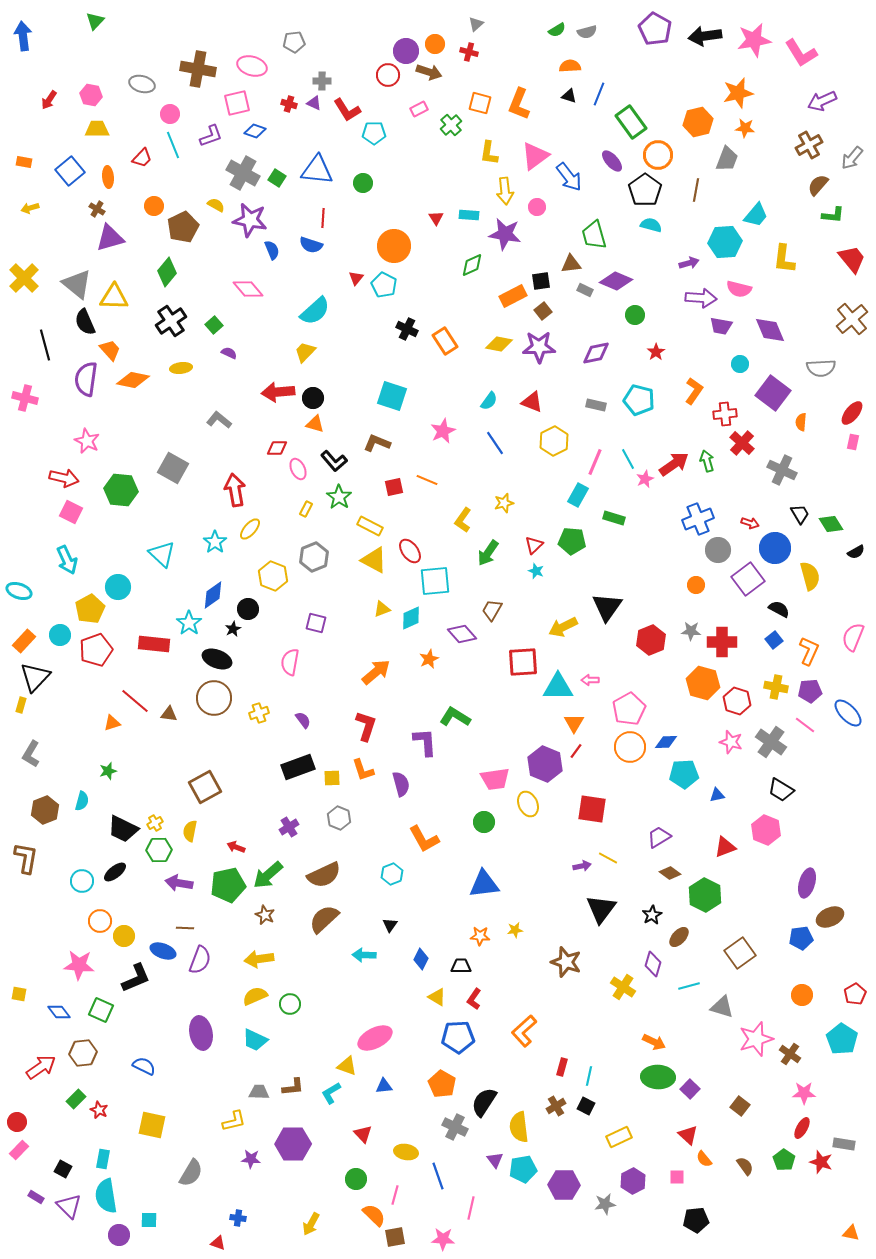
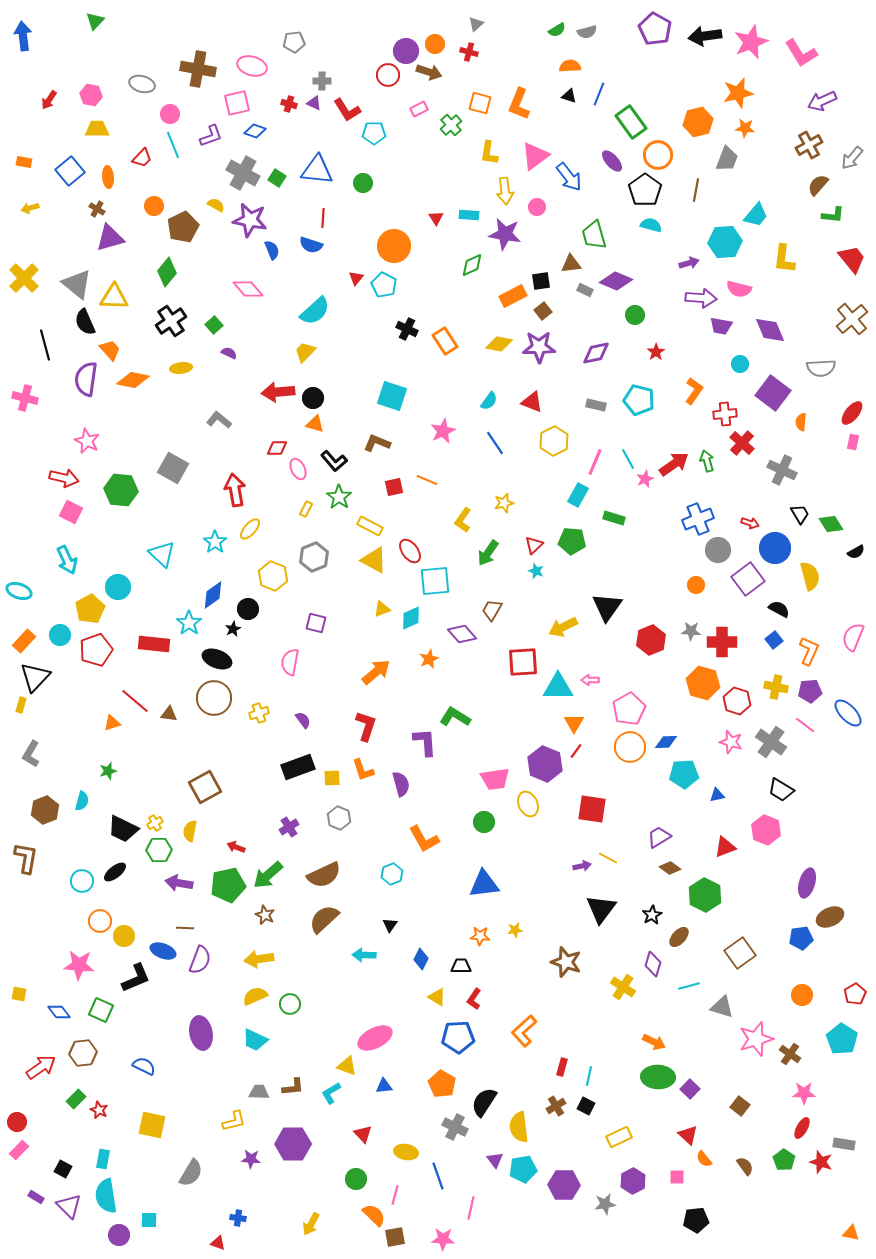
pink star at (754, 40): moved 3 px left, 2 px down; rotated 12 degrees counterclockwise
brown diamond at (670, 873): moved 5 px up
